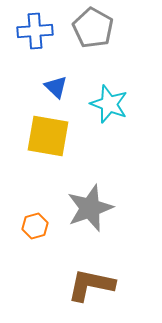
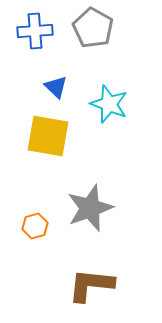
brown L-shape: rotated 6 degrees counterclockwise
